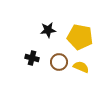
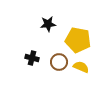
black star: moved 6 px up
yellow pentagon: moved 2 px left, 3 px down
